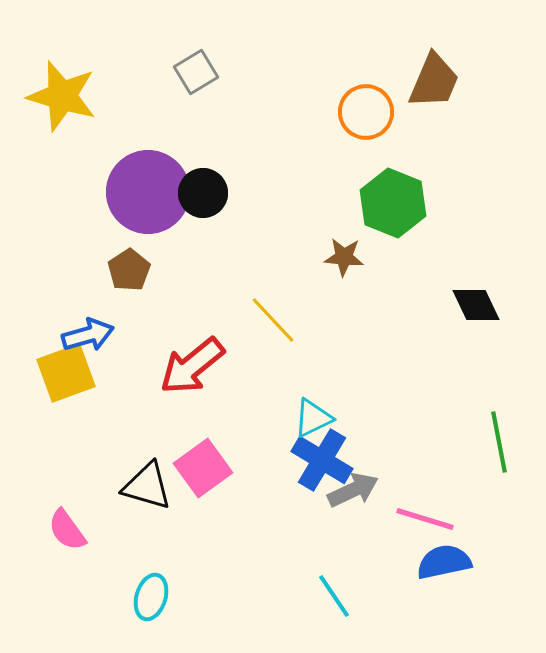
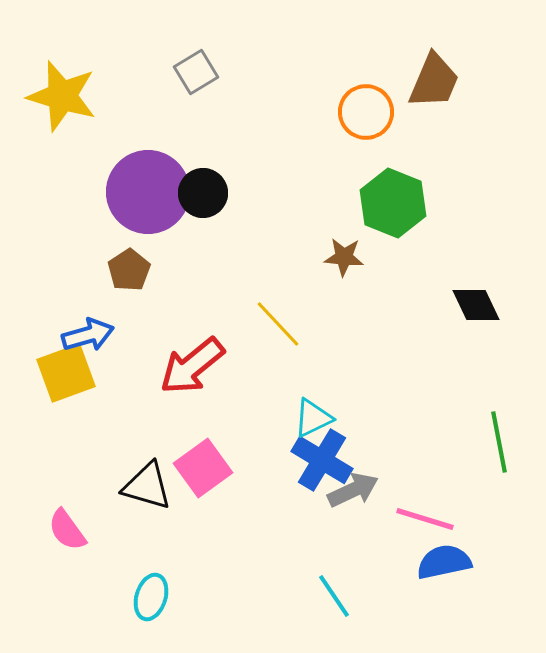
yellow line: moved 5 px right, 4 px down
